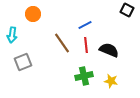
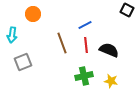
brown line: rotated 15 degrees clockwise
